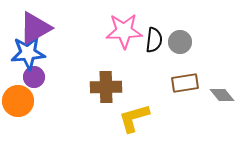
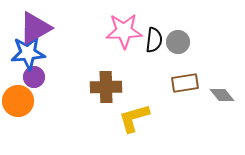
gray circle: moved 2 px left
